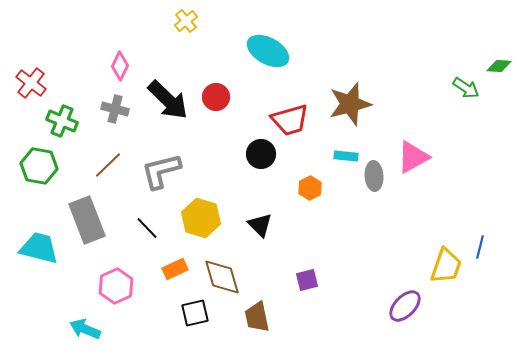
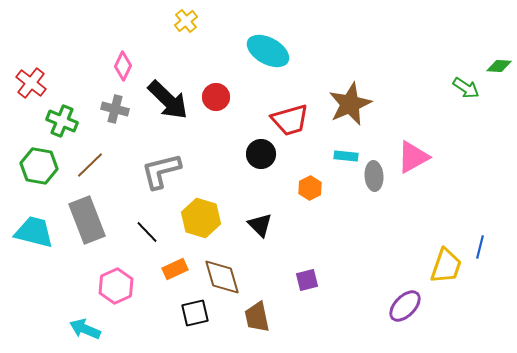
pink diamond: moved 3 px right
brown star: rotated 9 degrees counterclockwise
brown line: moved 18 px left
black line: moved 4 px down
cyan trapezoid: moved 5 px left, 16 px up
